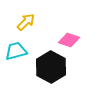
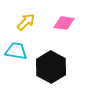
pink diamond: moved 5 px left, 17 px up; rotated 10 degrees counterclockwise
cyan trapezoid: rotated 25 degrees clockwise
